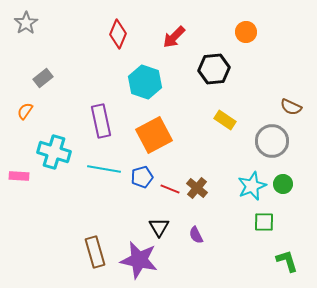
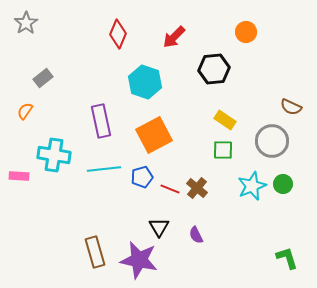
cyan cross: moved 3 px down; rotated 8 degrees counterclockwise
cyan line: rotated 16 degrees counterclockwise
green square: moved 41 px left, 72 px up
green L-shape: moved 3 px up
